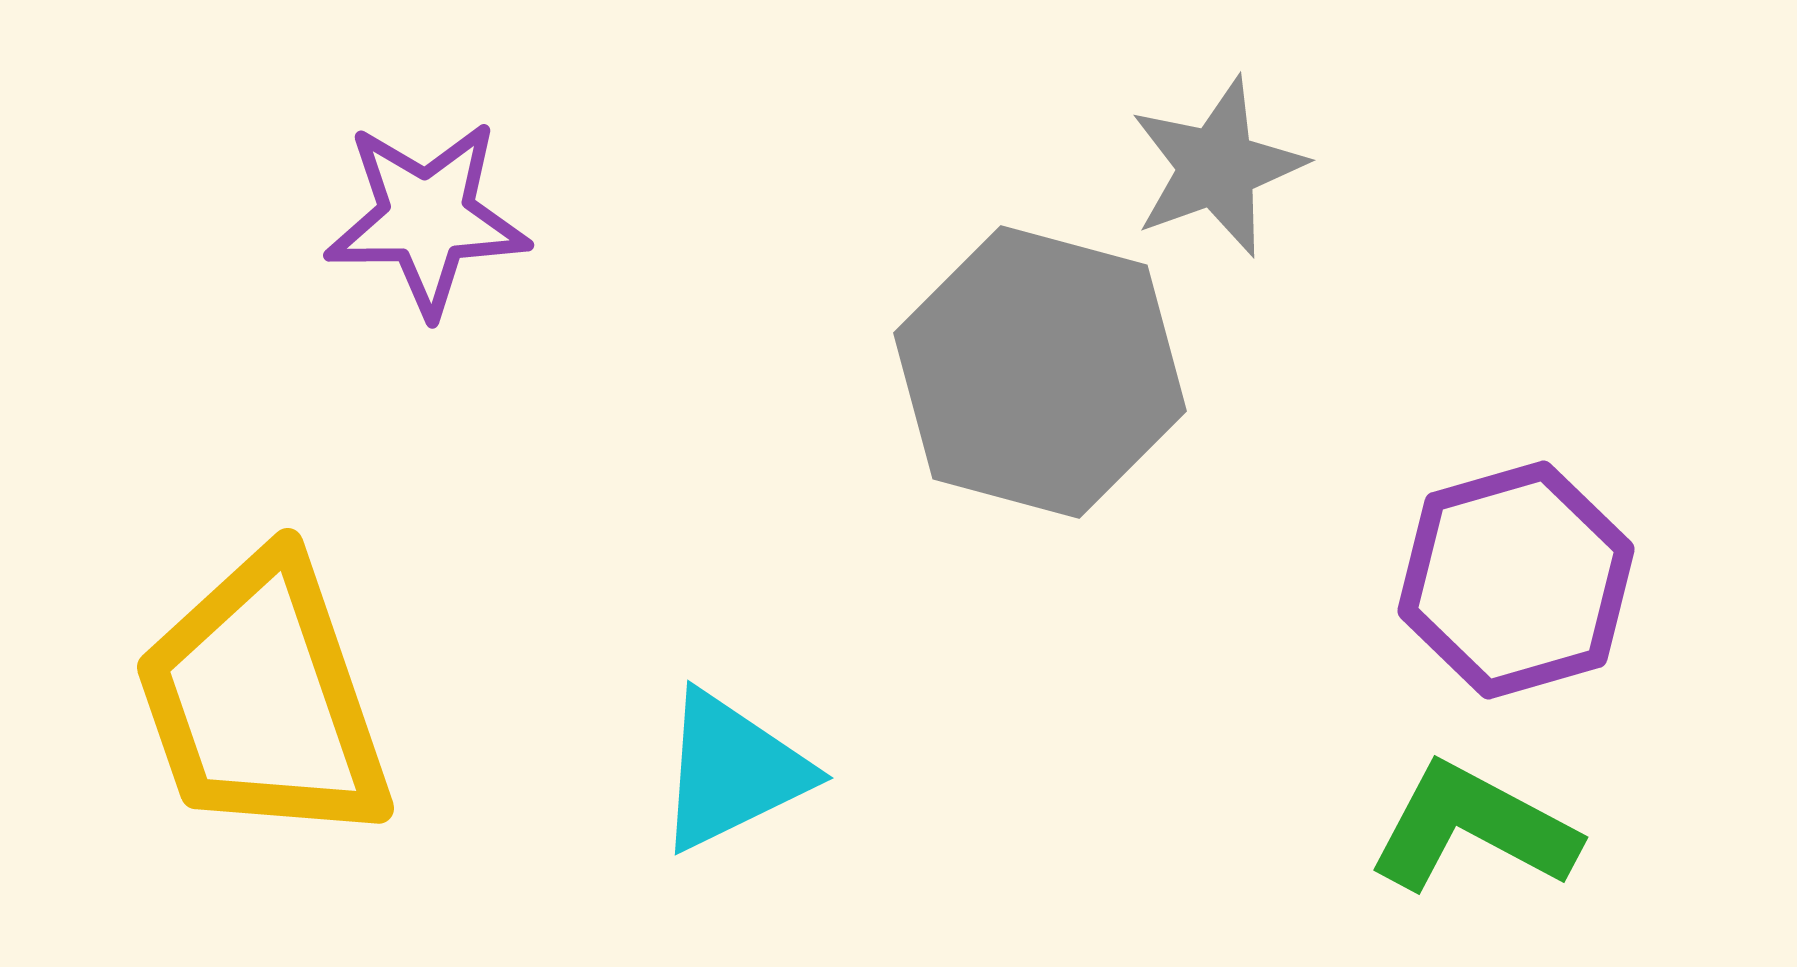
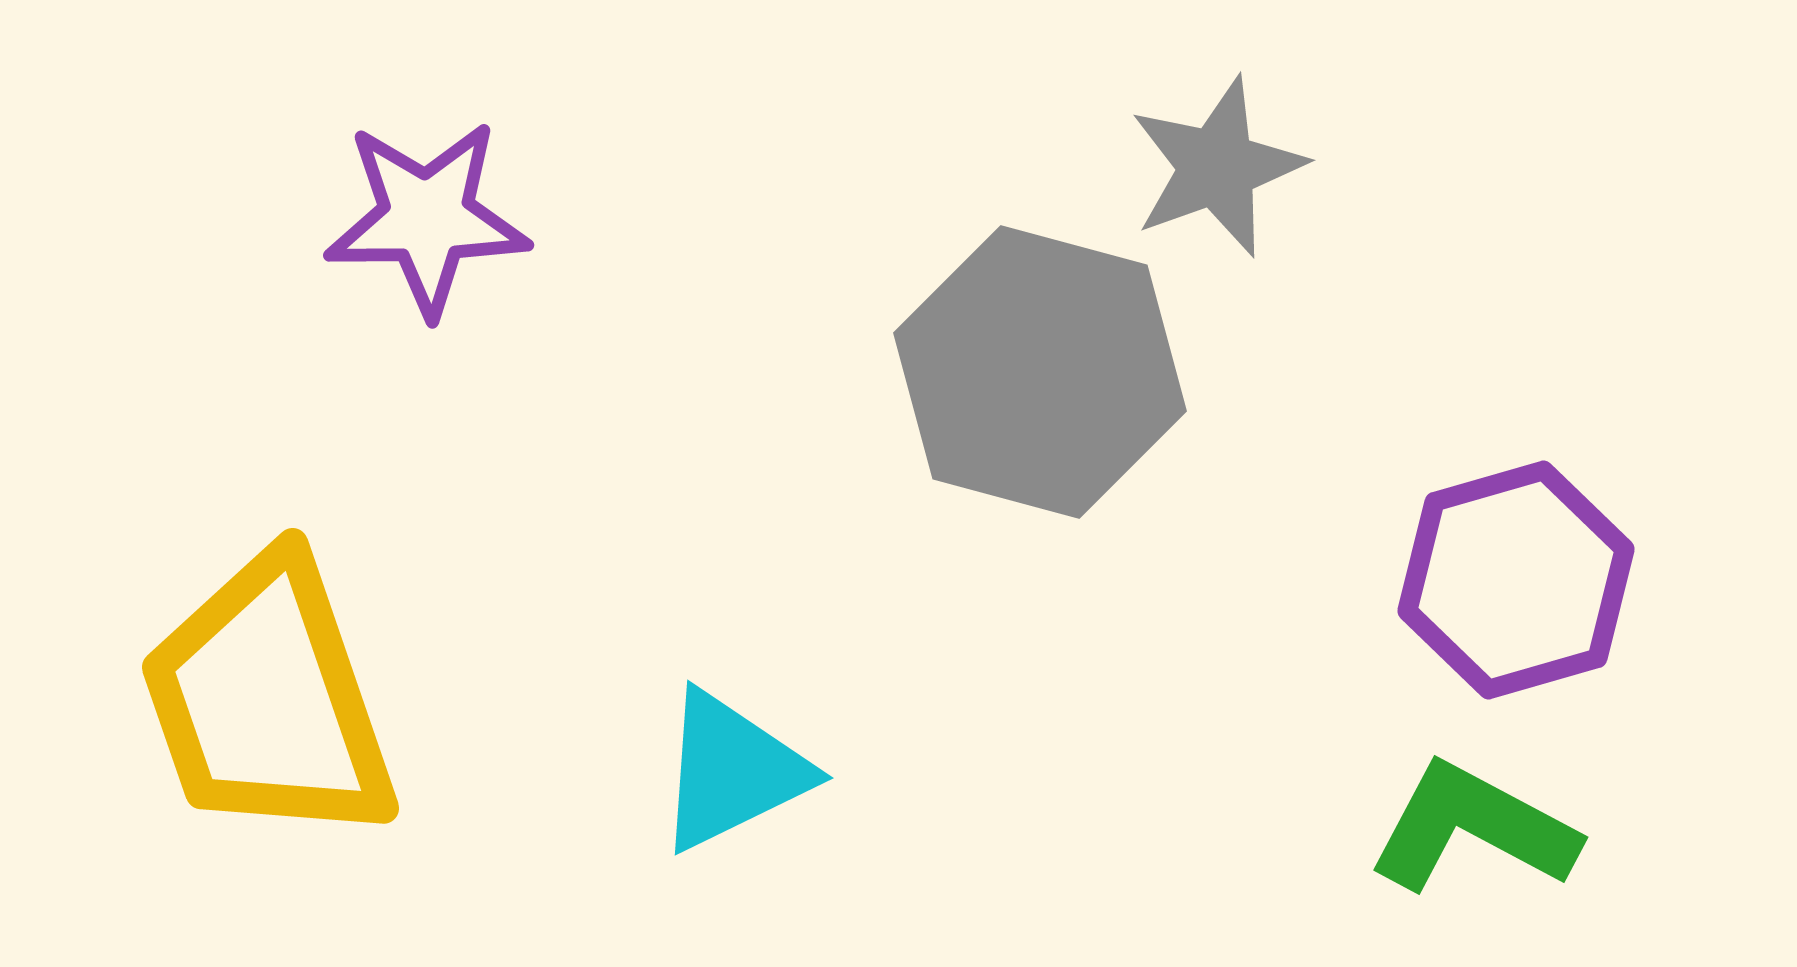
yellow trapezoid: moved 5 px right
